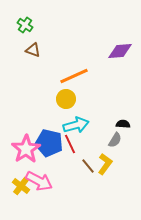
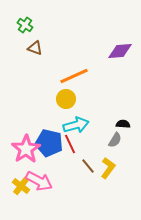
brown triangle: moved 2 px right, 2 px up
yellow L-shape: moved 3 px right, 4 px down
